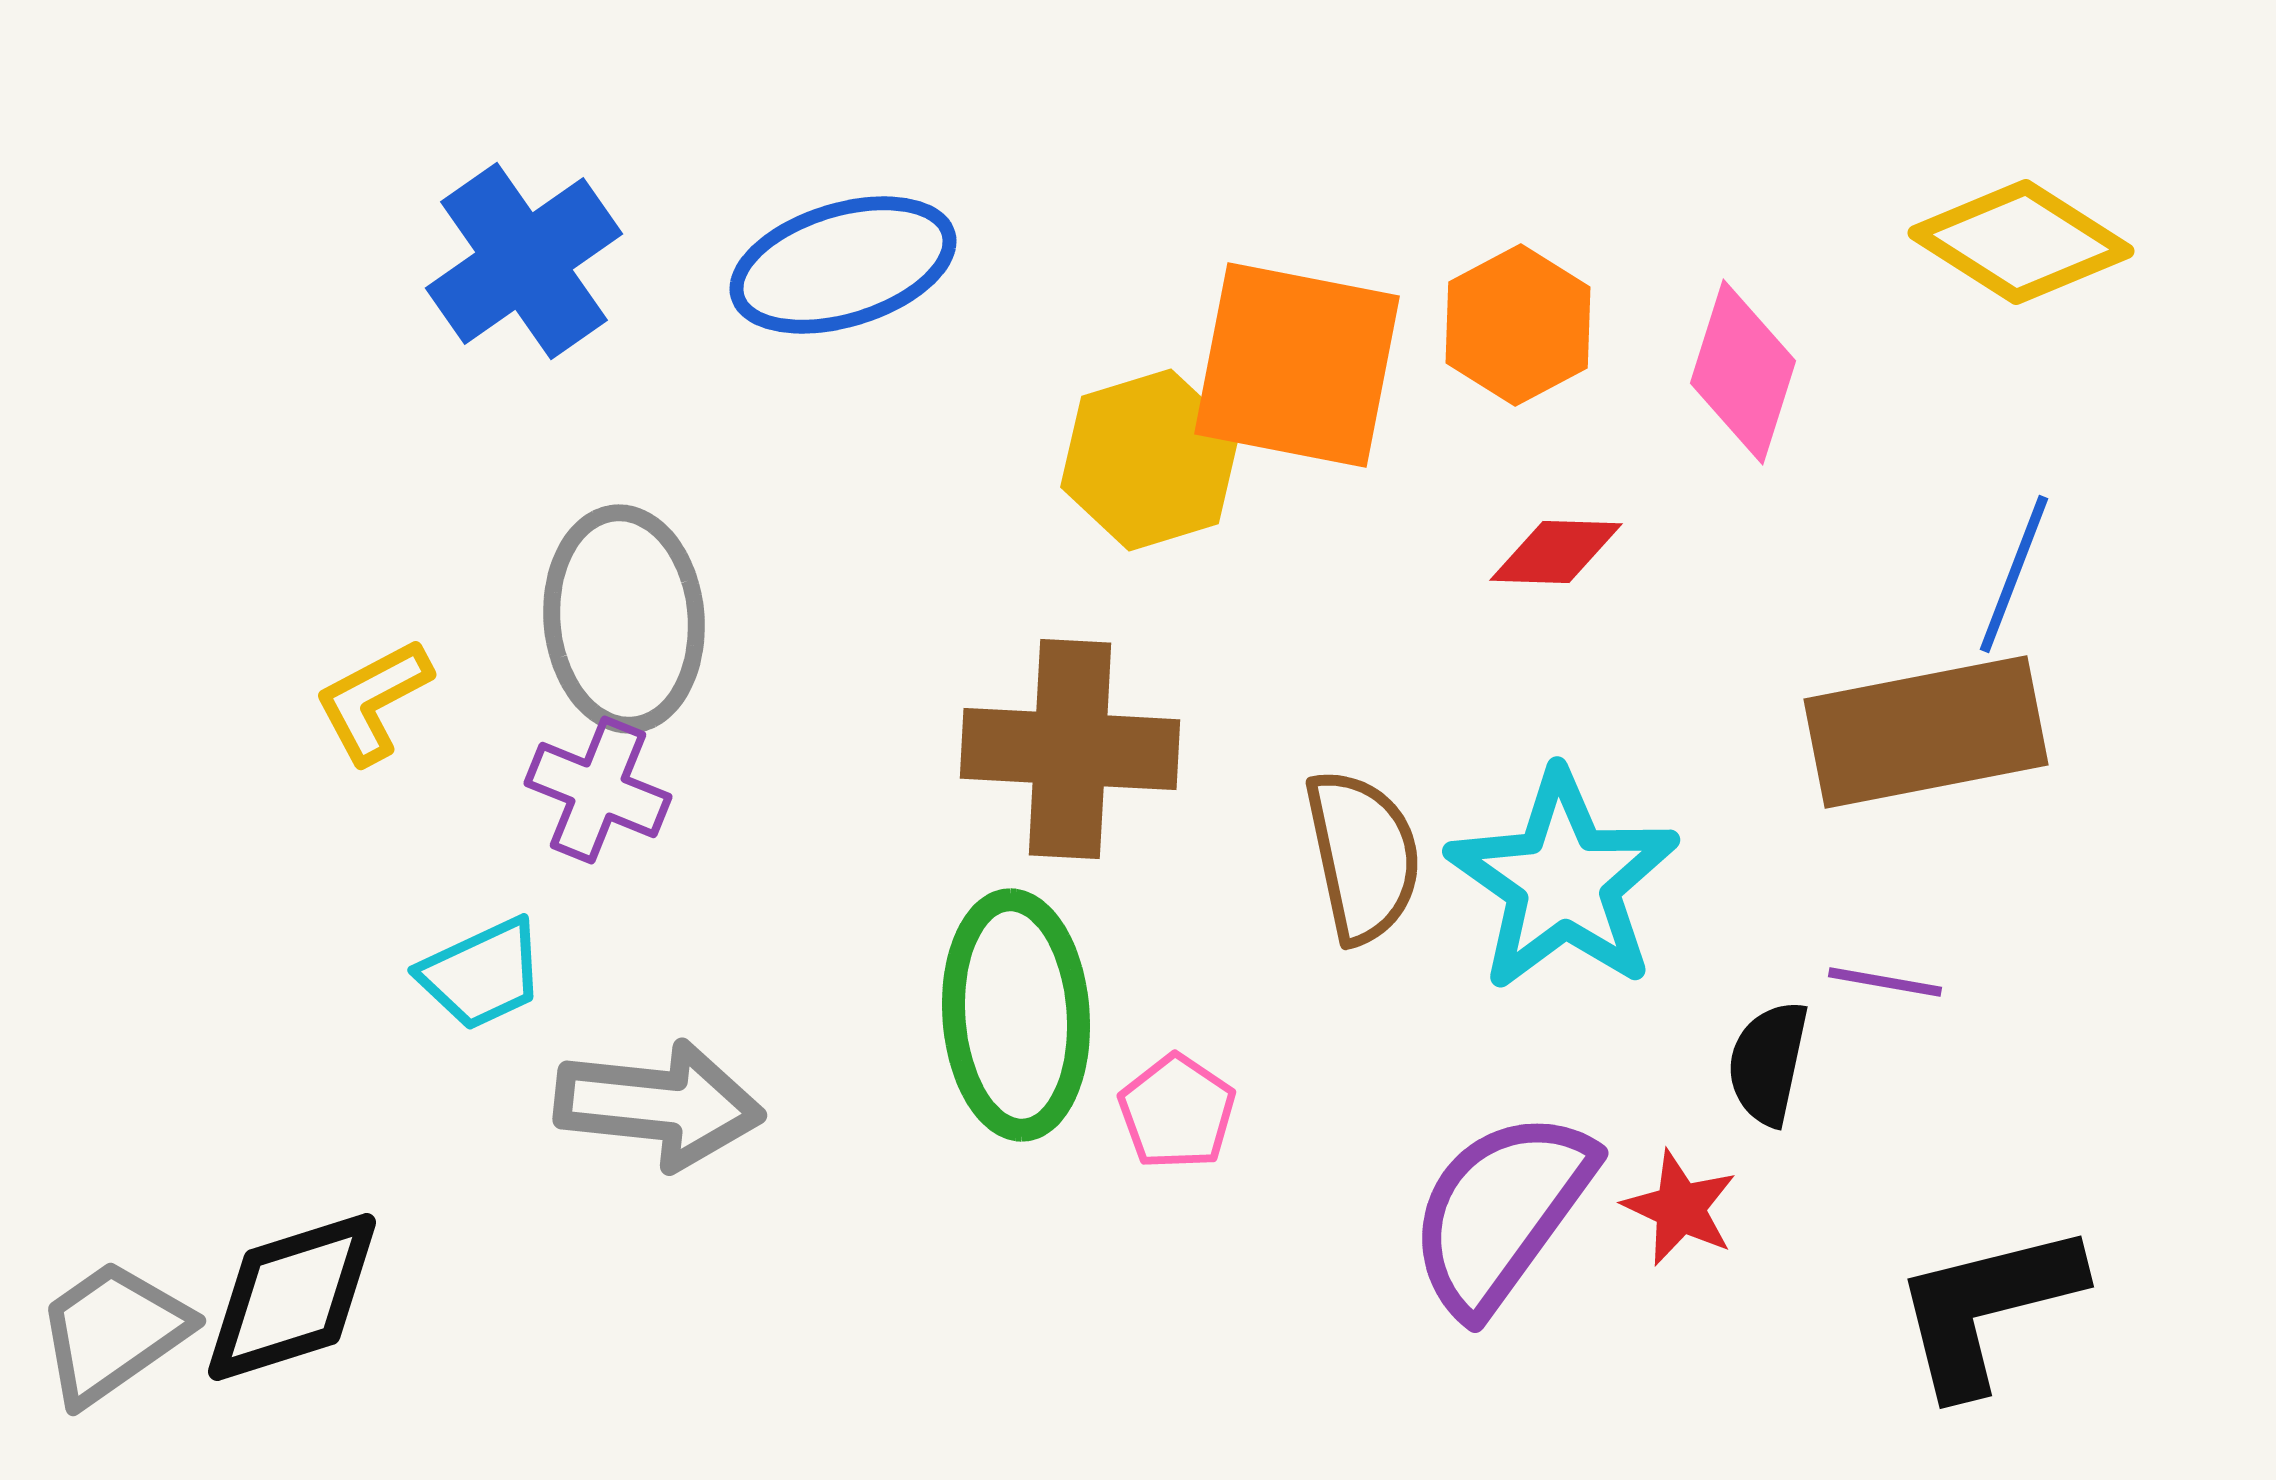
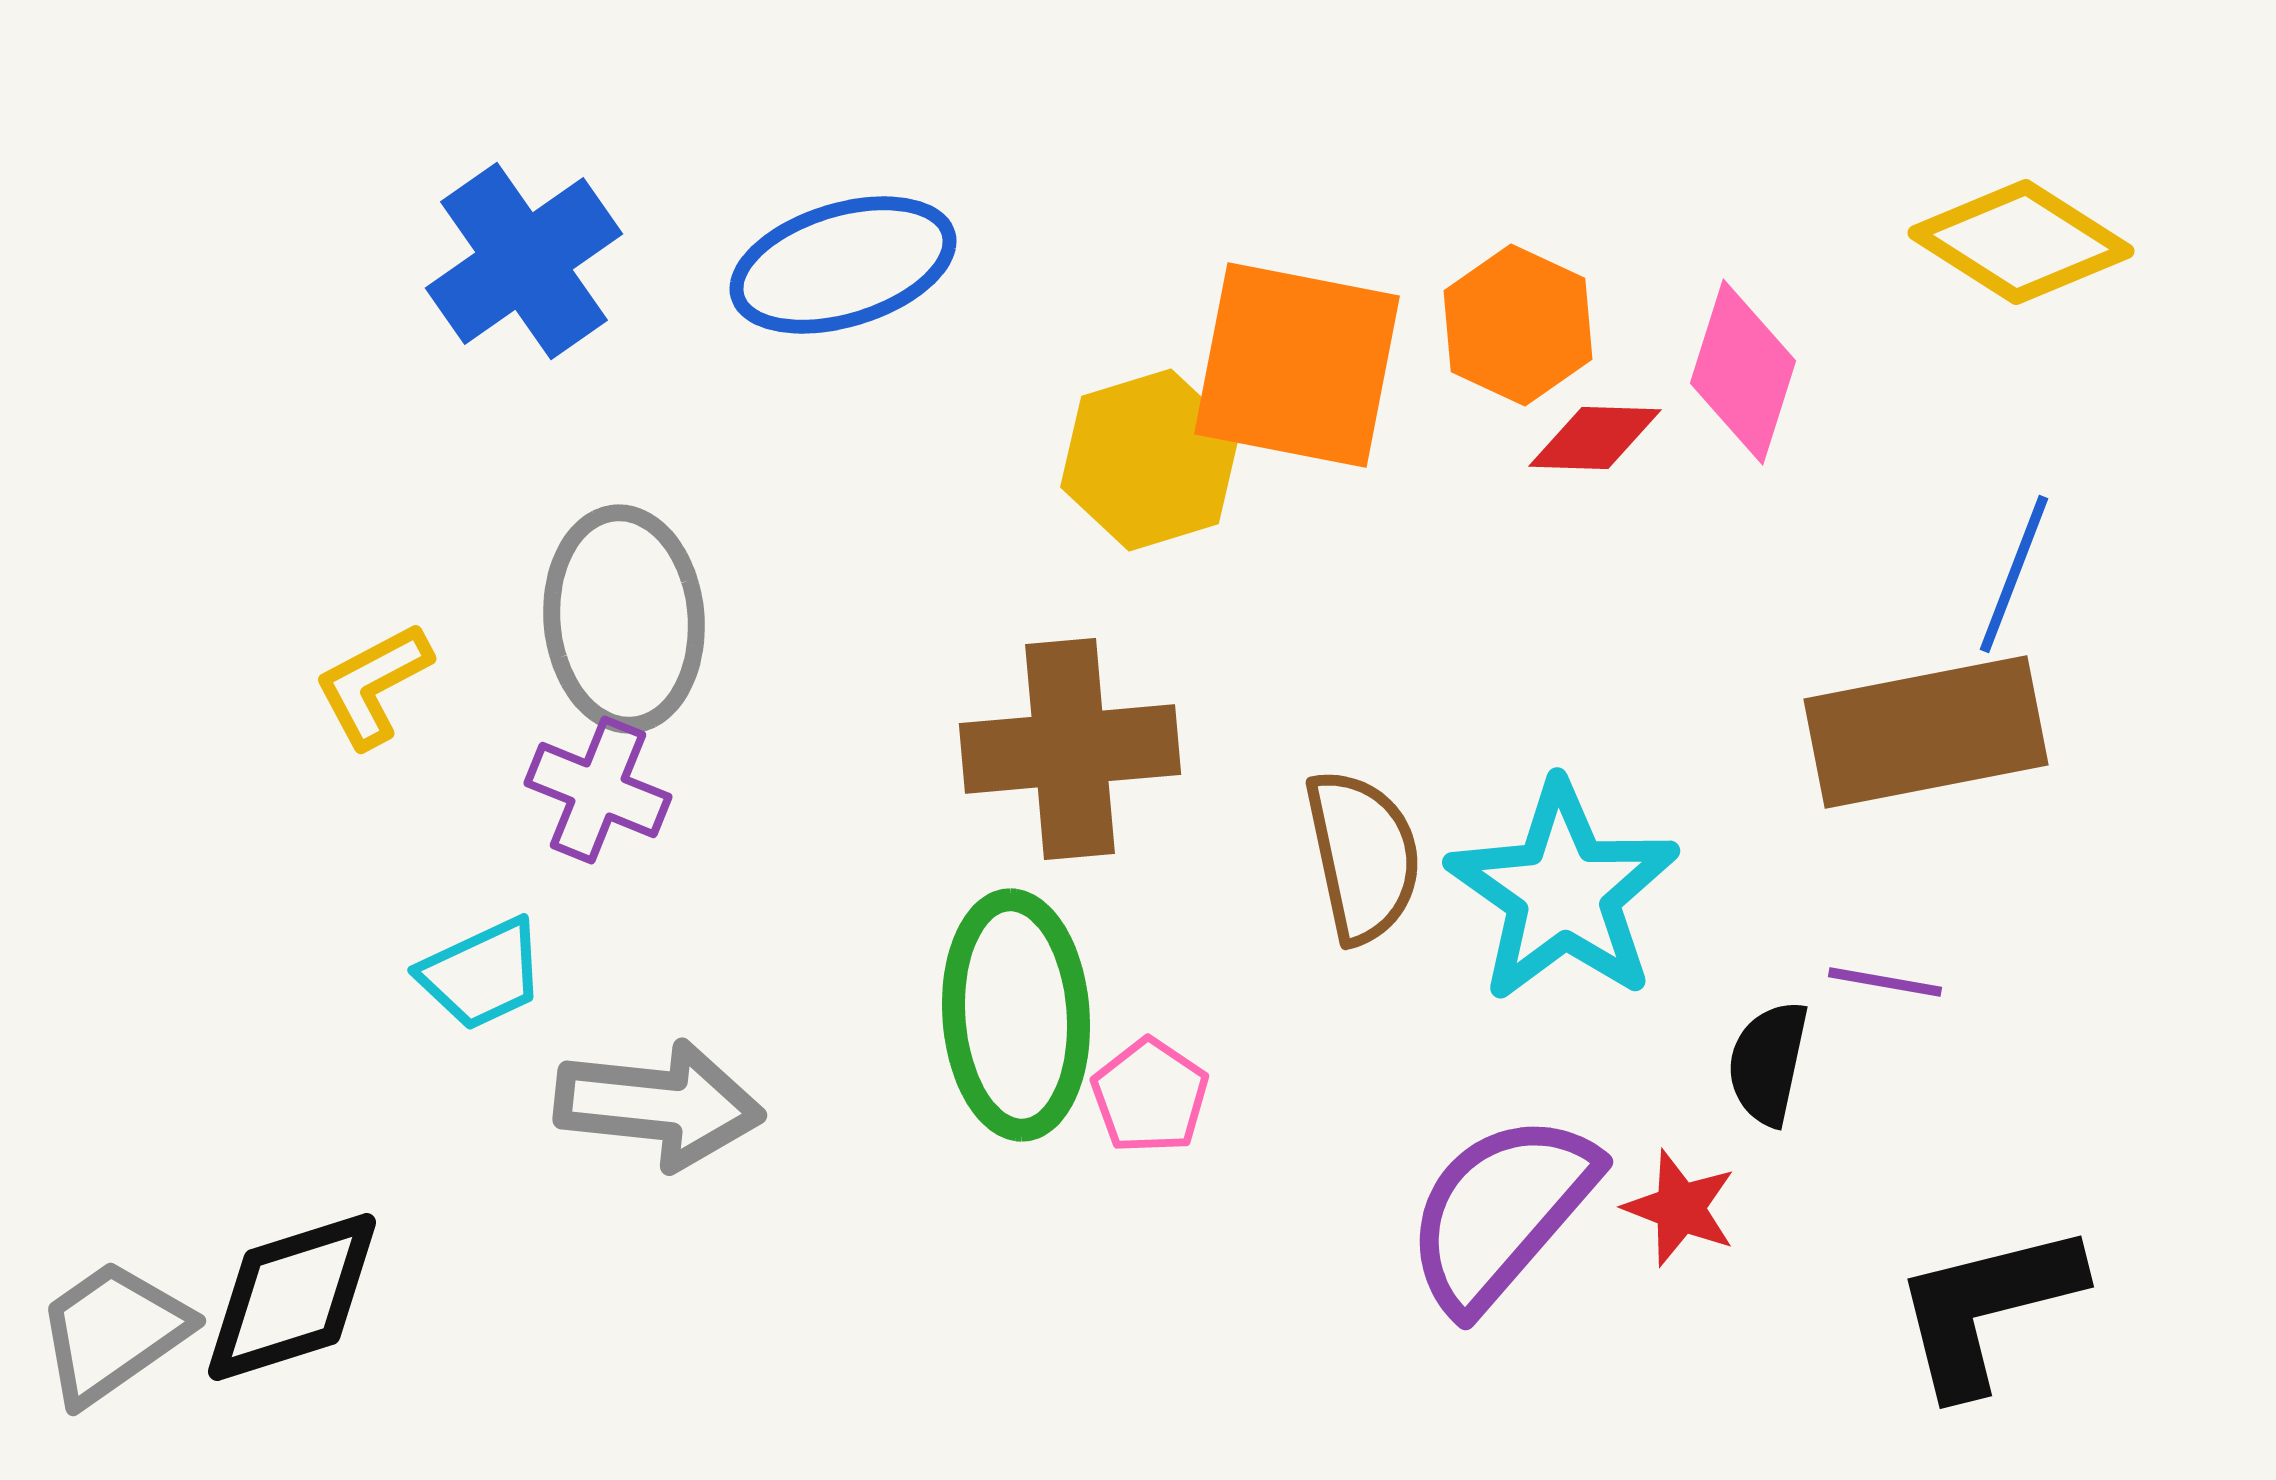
orange hexagon: rotated 7 degrees counterclockwise
red diamond: moved 39 px right, 114 px up
yellow L-shape: moved 16 px up
brown cross: rotated 8 degrees counterclockwise
cyan star: moved 11 px down
pink pentagon: moved 27 px left, 16 px up
red star: rotated 4 degrees counterclockwise
purple semicircle: rotated 5 degrees clockwise
